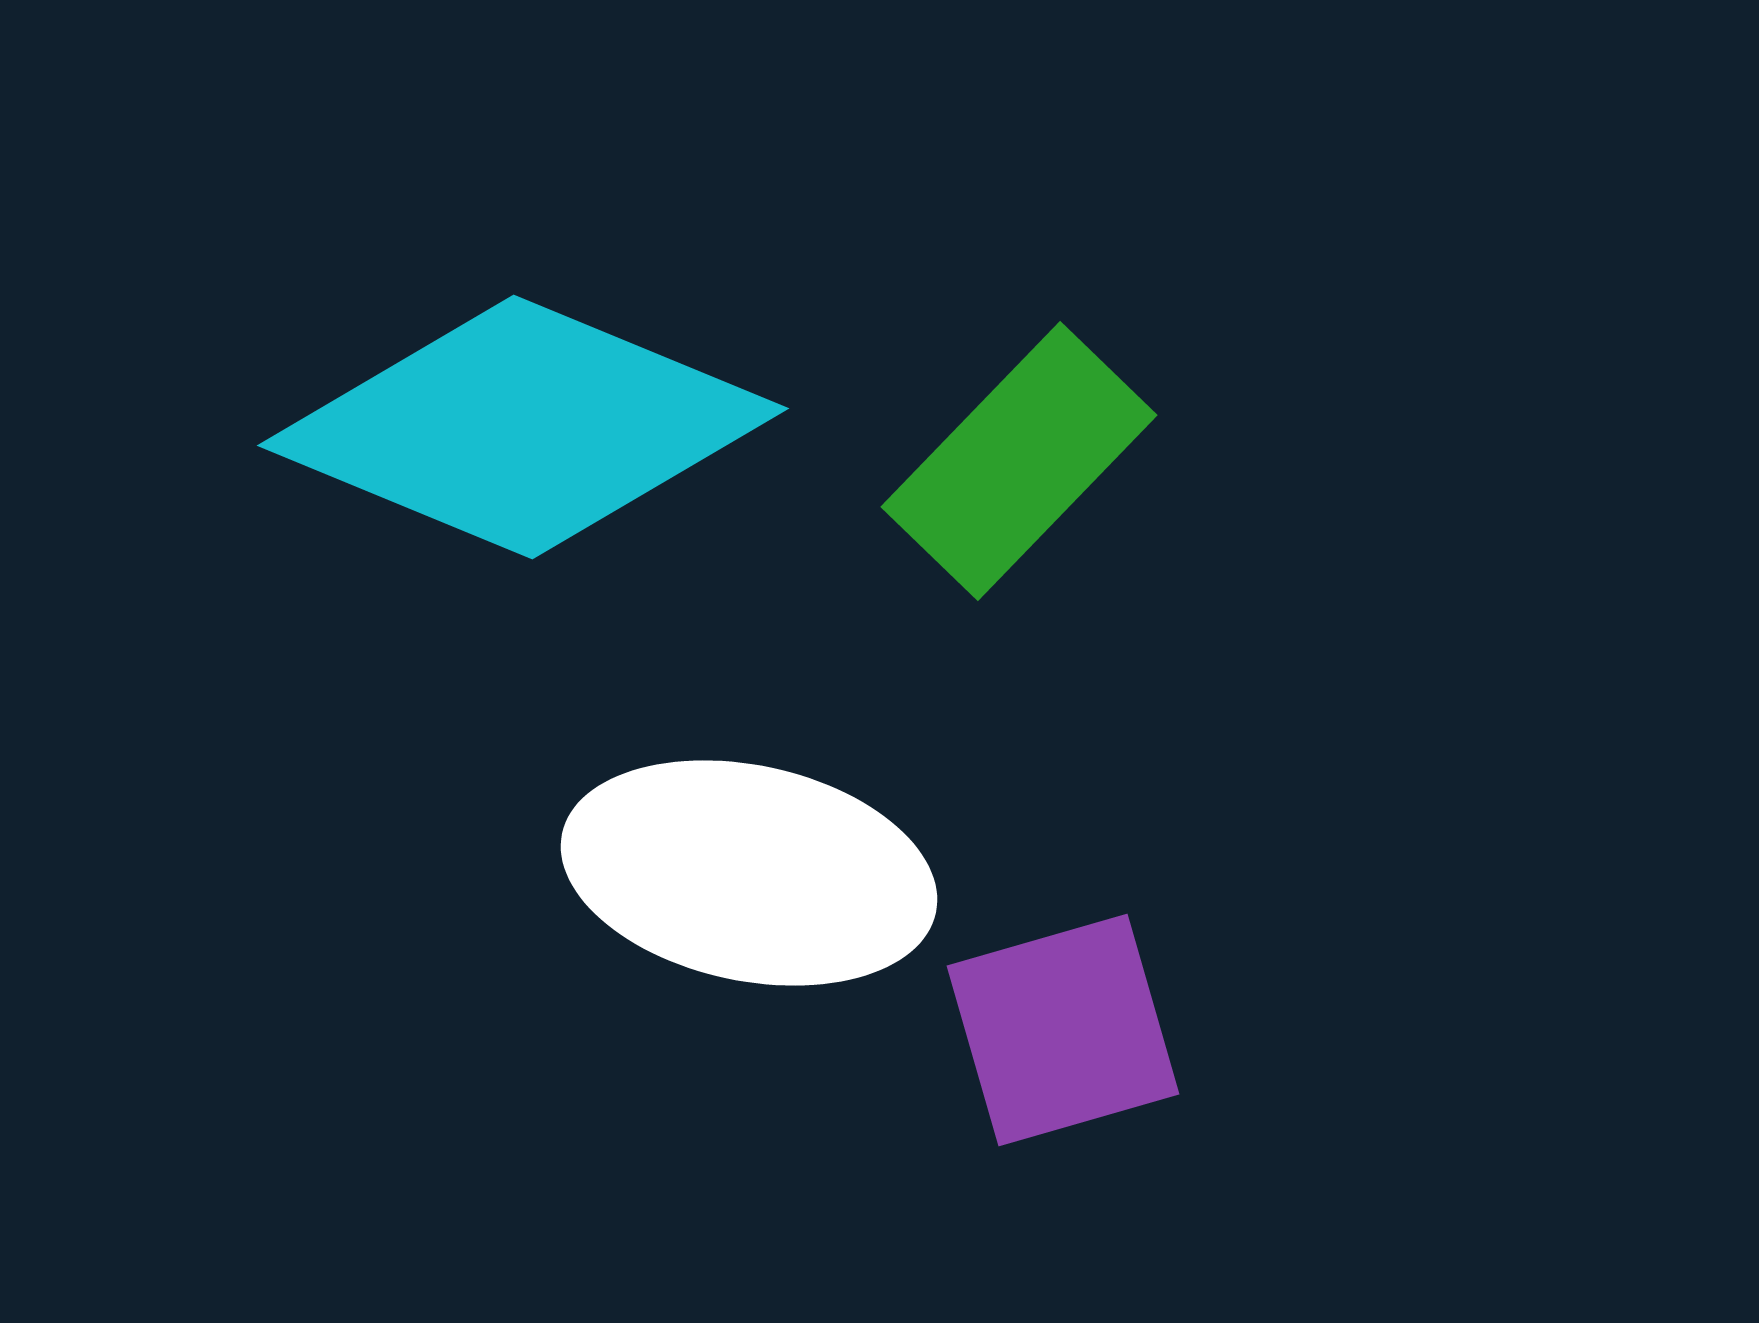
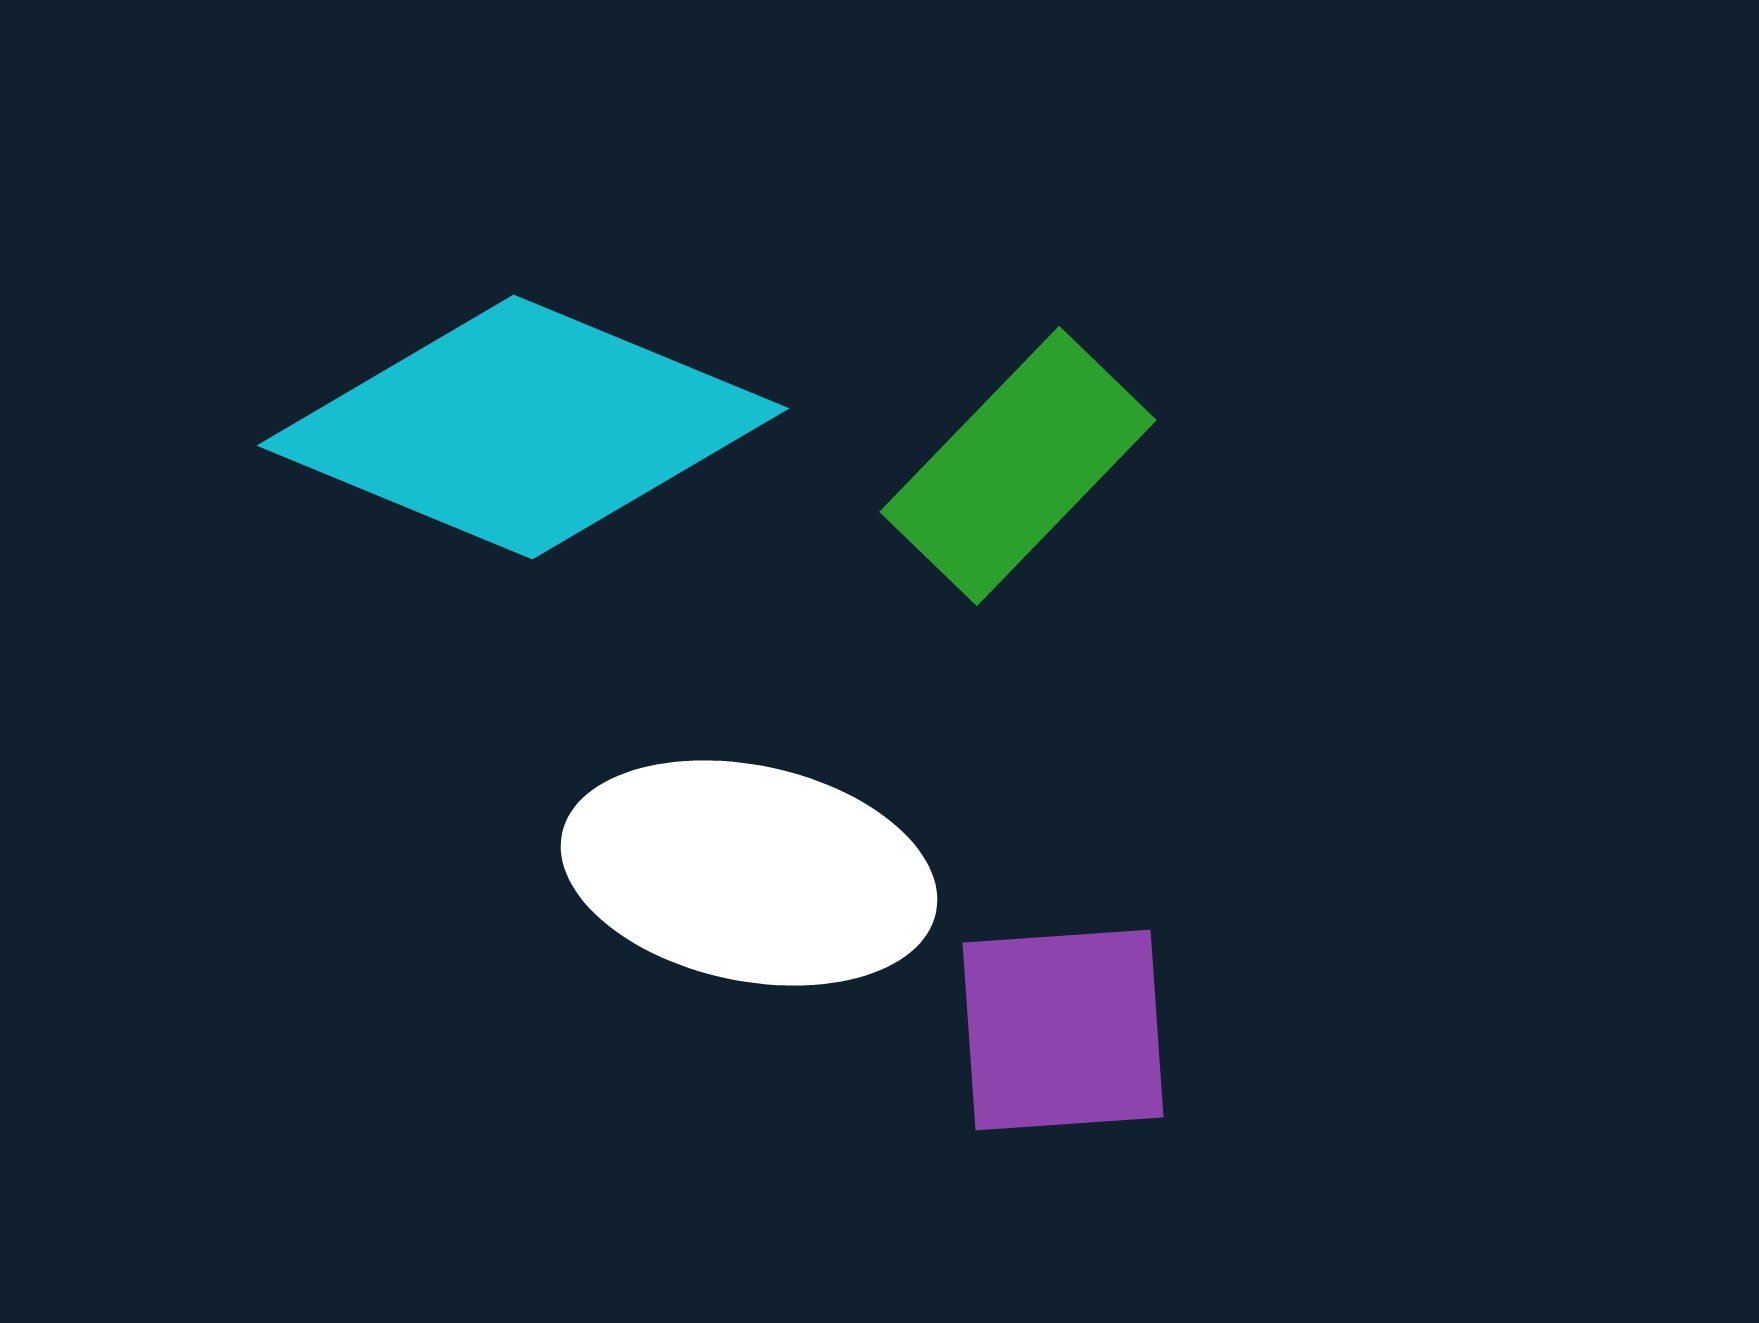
green rectangle: moved 1 px left, 5 px down
purple square: rotated 12 degrees clockwise
